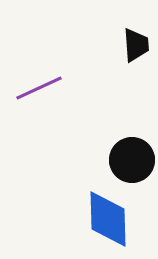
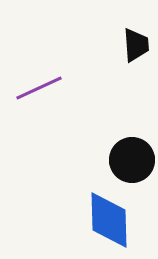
blue diamond: moved 1 px right, 1 px down
